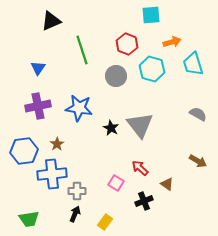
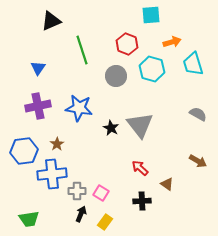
pink square: moved 15 px left, 10 px down
black cross: moved 2 px left; rotated 18 degrees clockwise
black arrow: moved 6 px right
